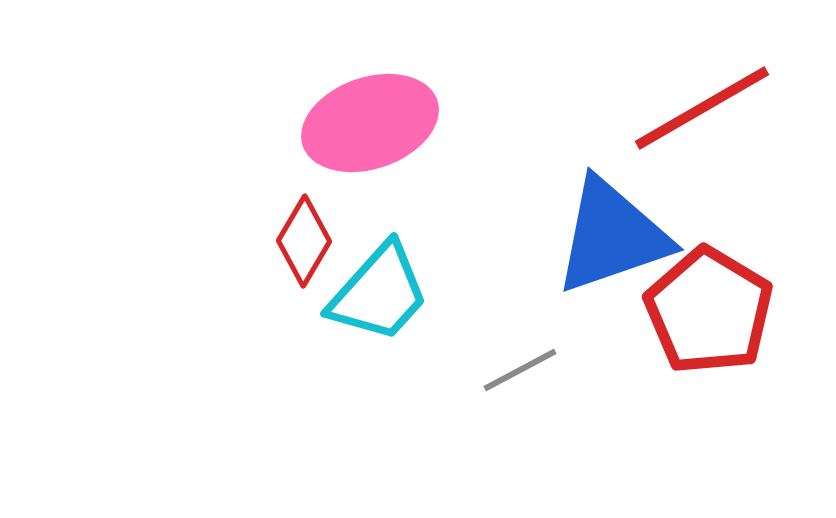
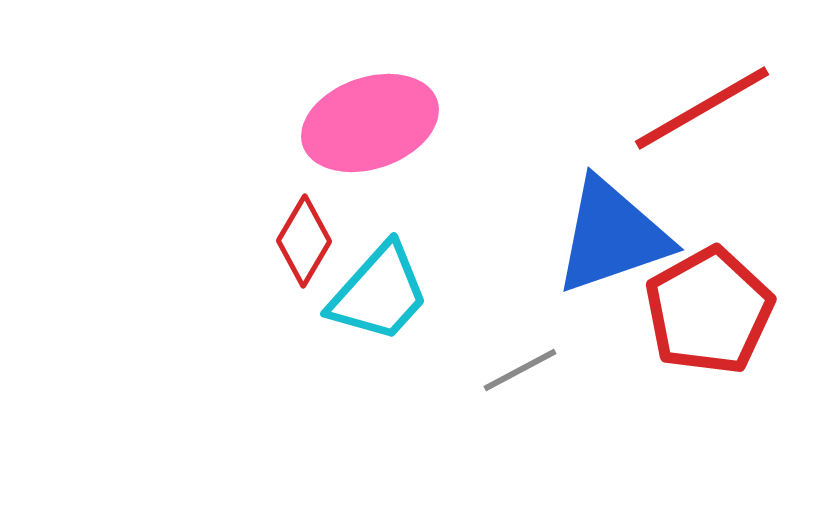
red pentagon: rotated 12 degrees clockwise
